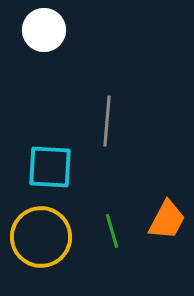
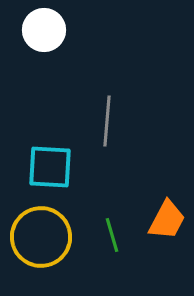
green line: moved 4 px down
